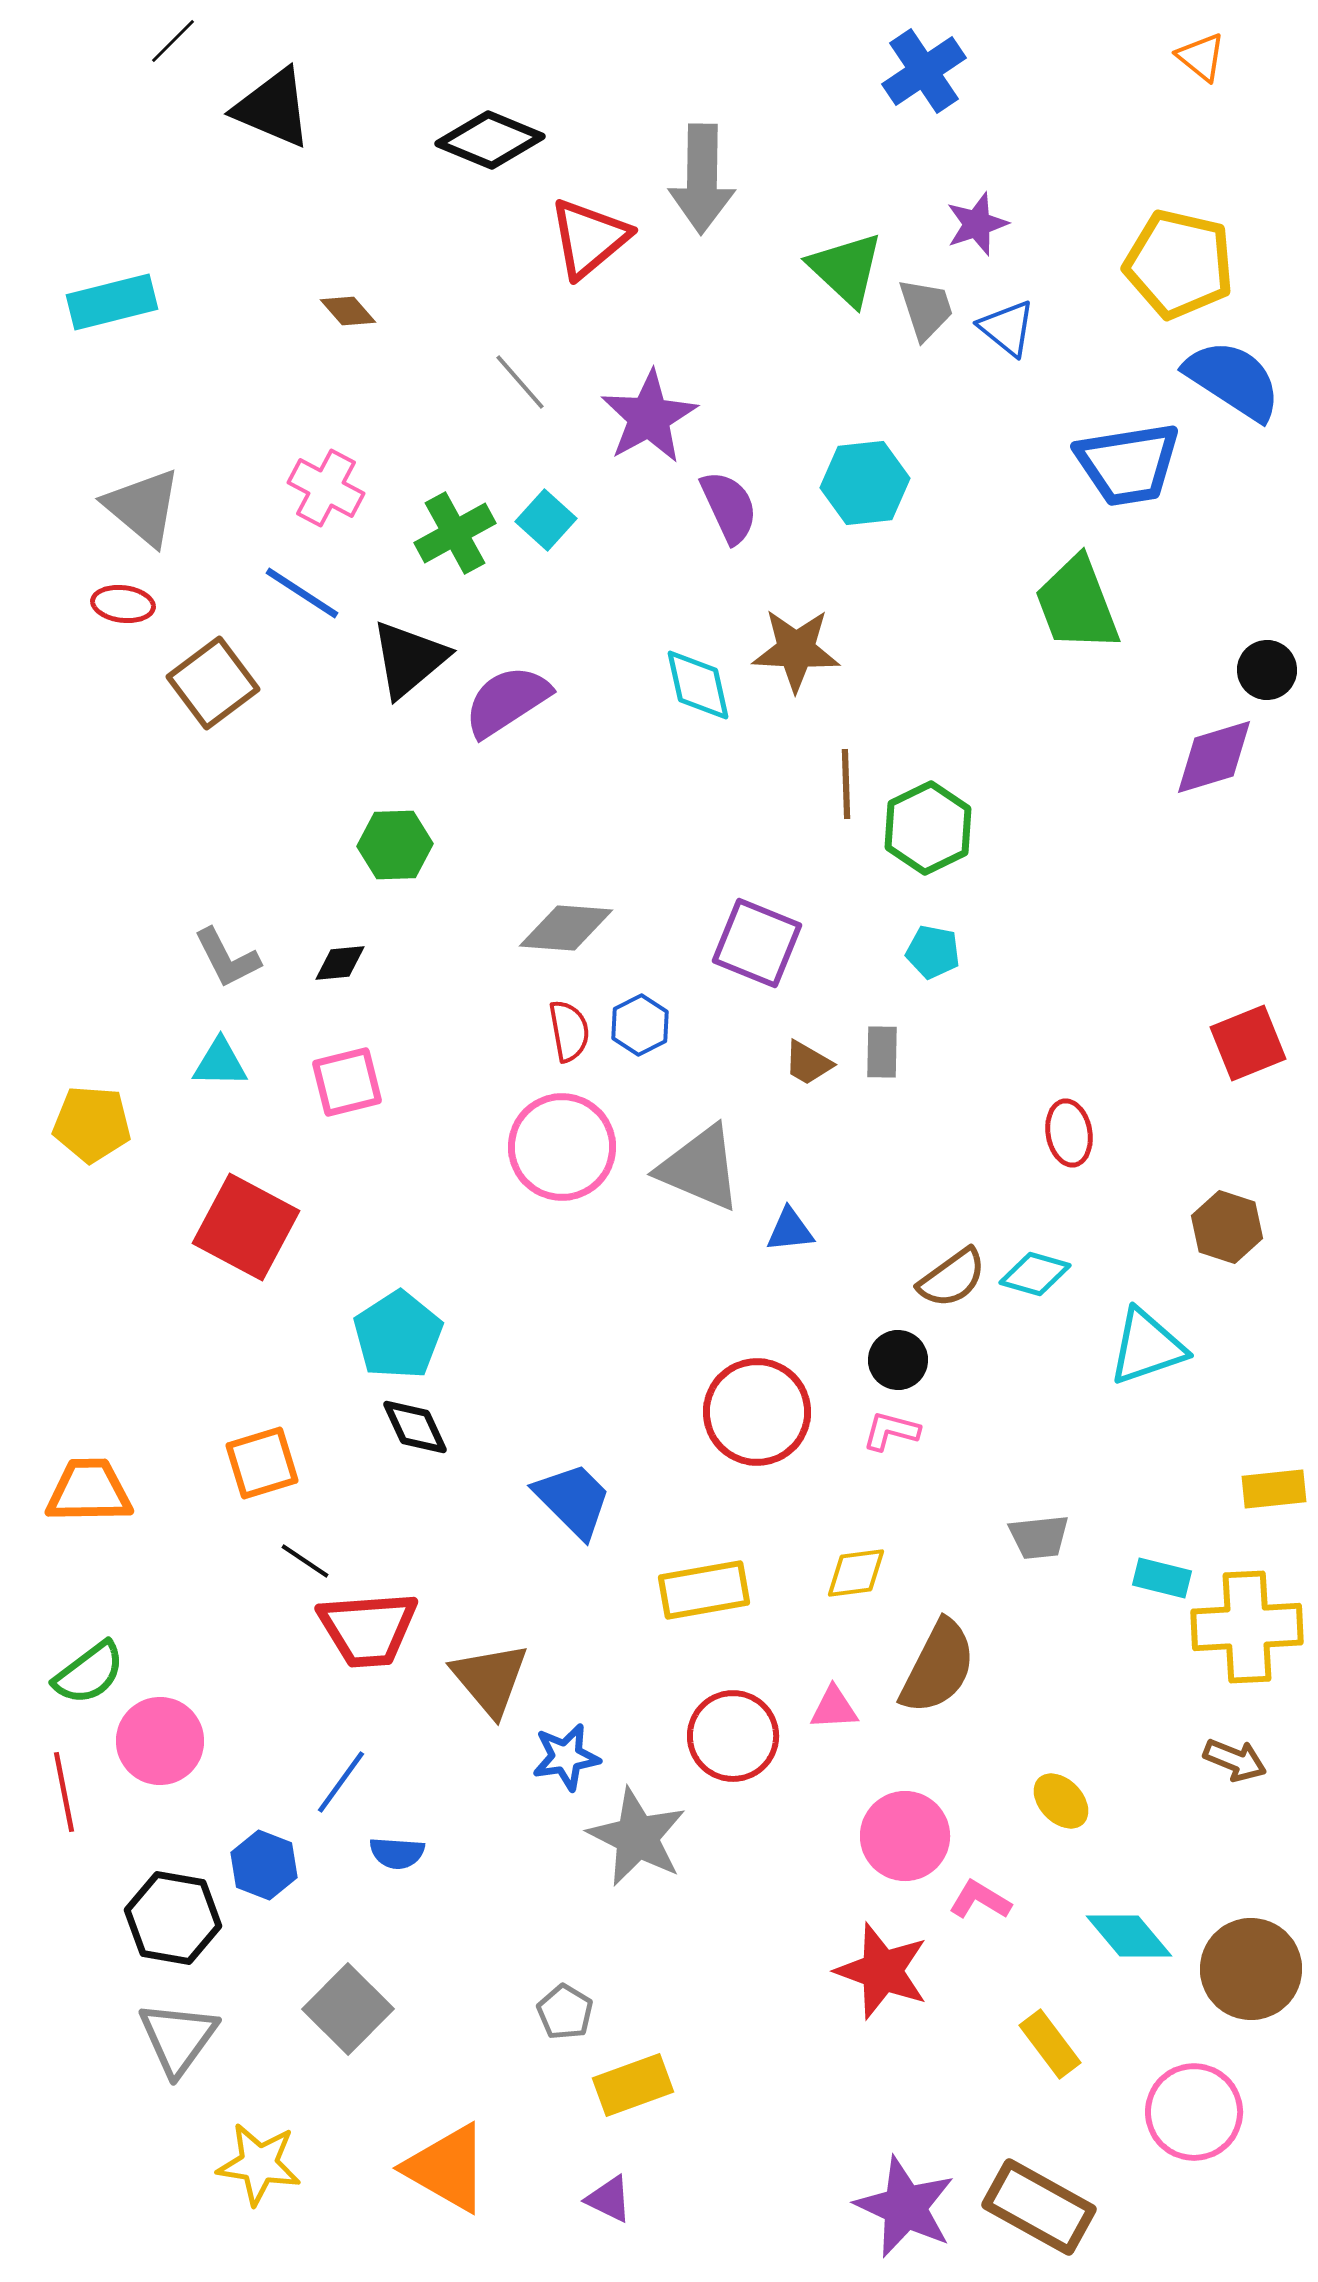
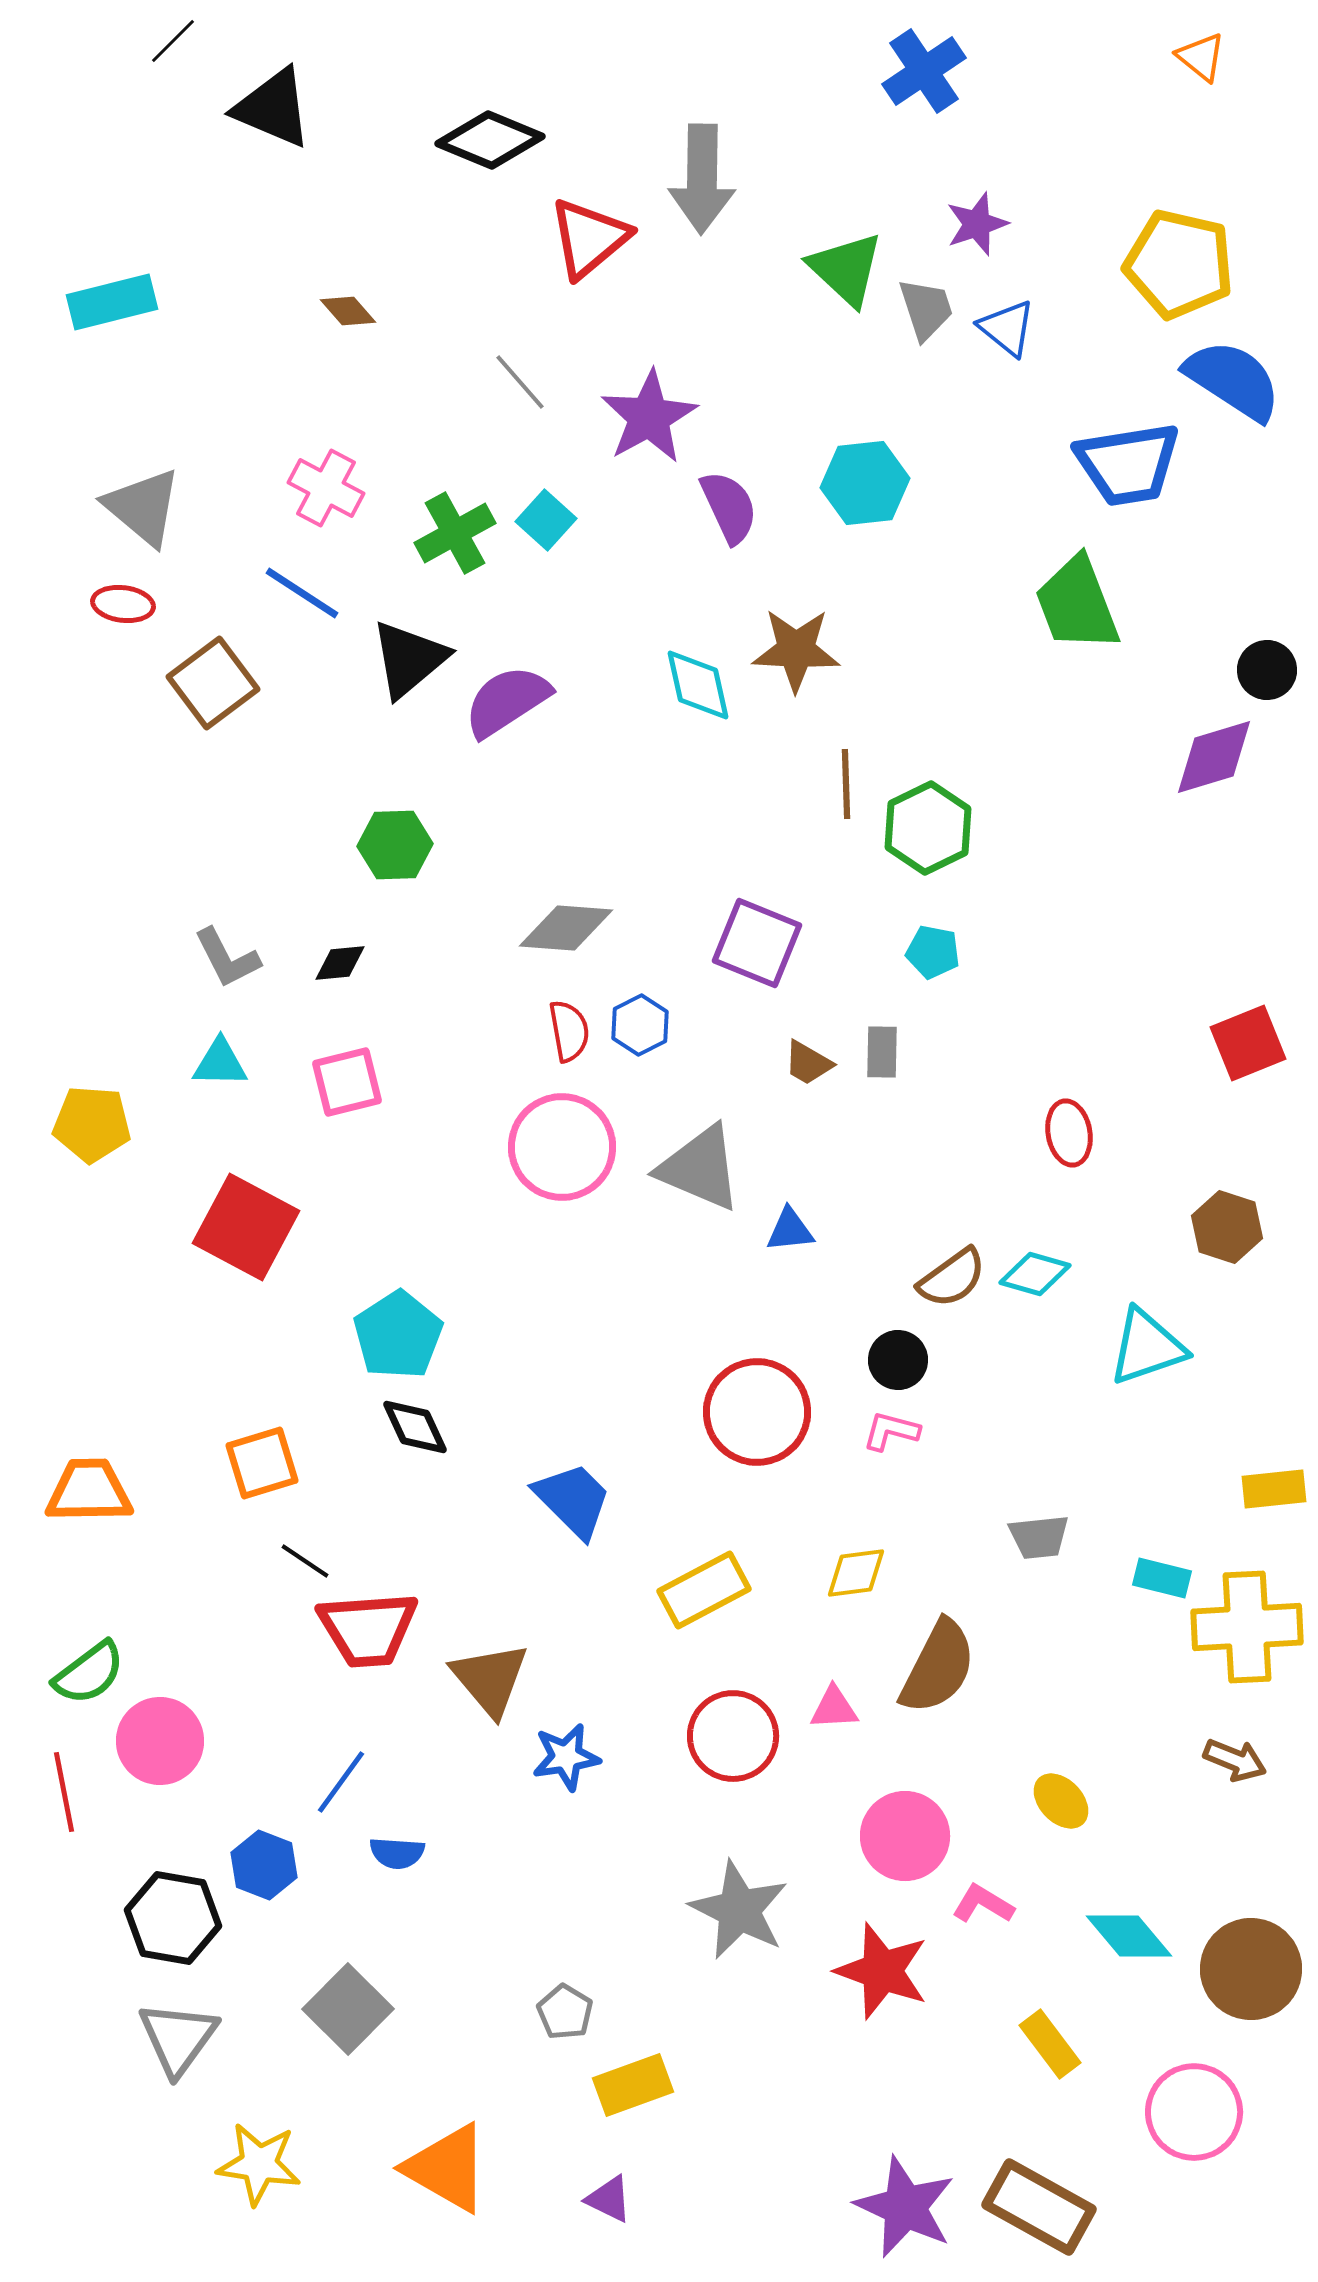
yellow rectangle at (704, 1590): rotated 18 degrees counterclockwise
gray star at (637, 1837): moved 102 px right, 73 px down
pink L-shape at (980, 1900): moved 3 px right, 4 px down
